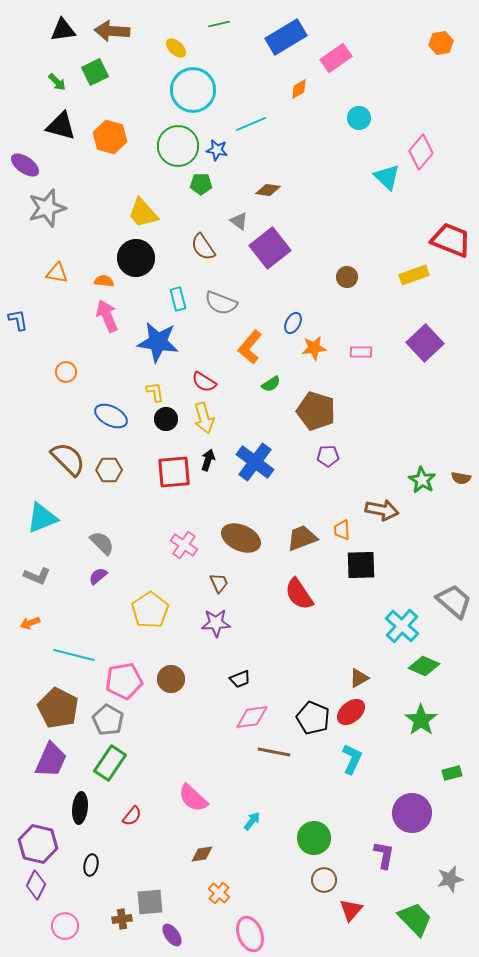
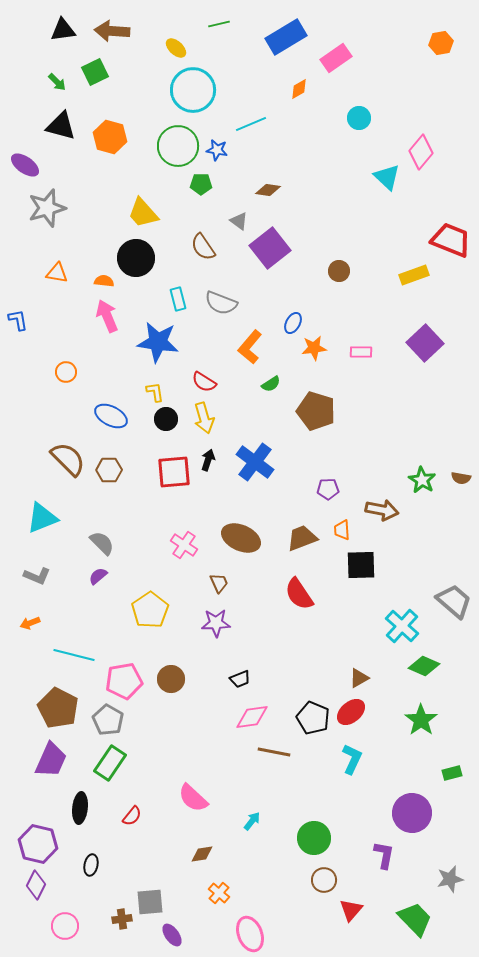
brown circle at (347, 277): moved 8 px left, 6 px up
purple pentagon at (328, 456): moved 33 px down
